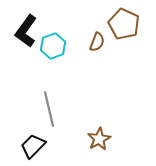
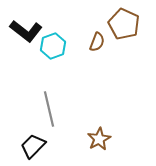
black L-shape: rotated 88 degrees counterclockwise
